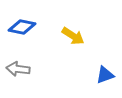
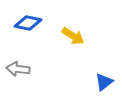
blue diamond: moved 6 px right, 4 px up
blue triangle: moved 1 px left, 7 px down; rotated 18 degrees counterclockwise
